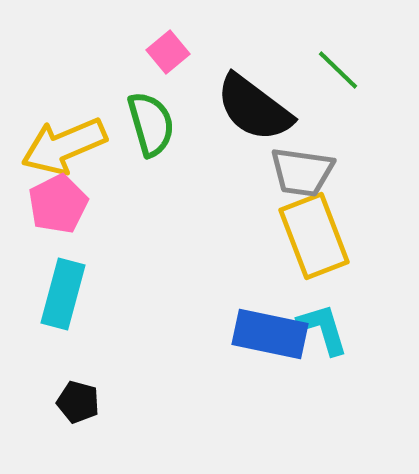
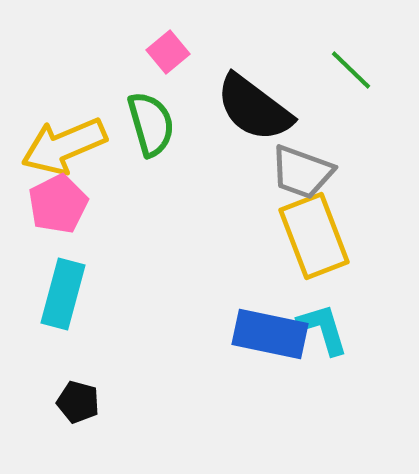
green line: moved 13 px right
gray trapezoid: rotated 12 degrees clockwise
